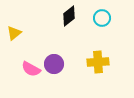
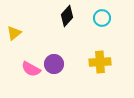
black diamond: moved 2 px left; rotated 10 degrees counterclockwise
yellow cross: moved 2 px right
